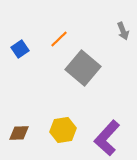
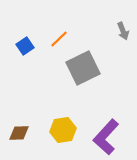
blue square: moved 5 px right, 3 px up
gray square: rotated 24 degrees clockwise
purple L-shape: moved 1 px left, 1 px up
